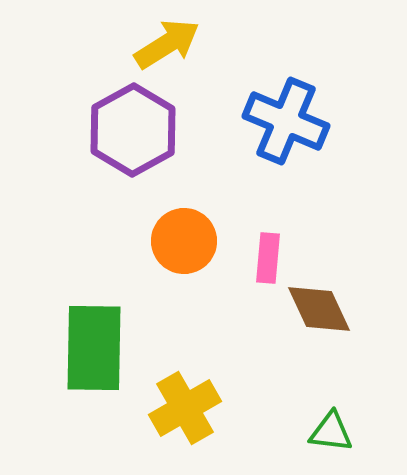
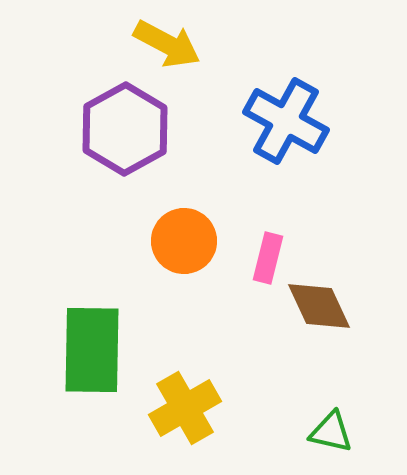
yellow arrow: rotated 60 degrees clockwise
blue cross: rotated 6 degrees clockwise
purple hexagon: moved 8 px left, 1 px up
pink rectangle: rotated 9 degrees clockwise
brown diamond: moved 3 px up
green rectangle: moved 2 px left, 2 px down
green triangle: rotated 6 degrees clockwise
